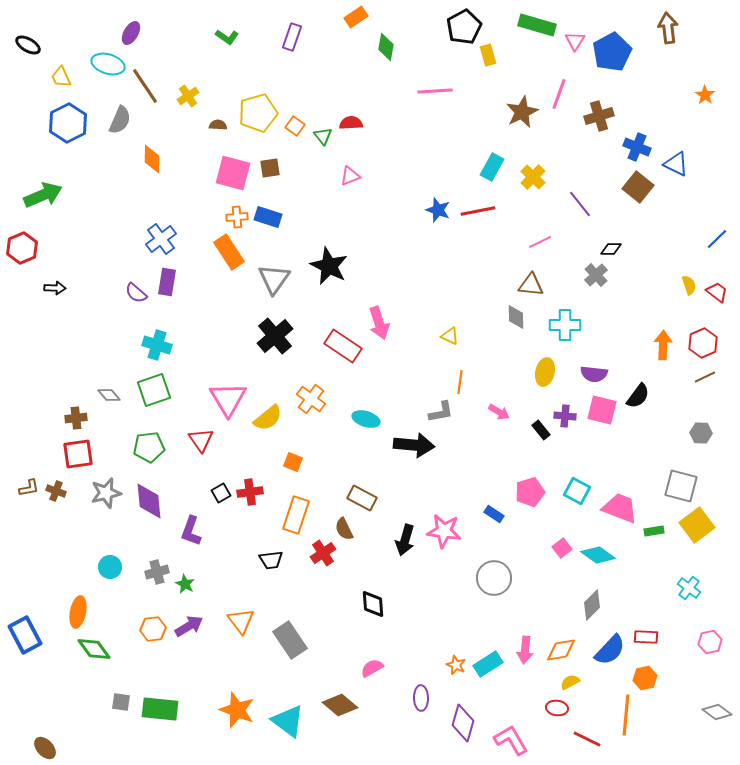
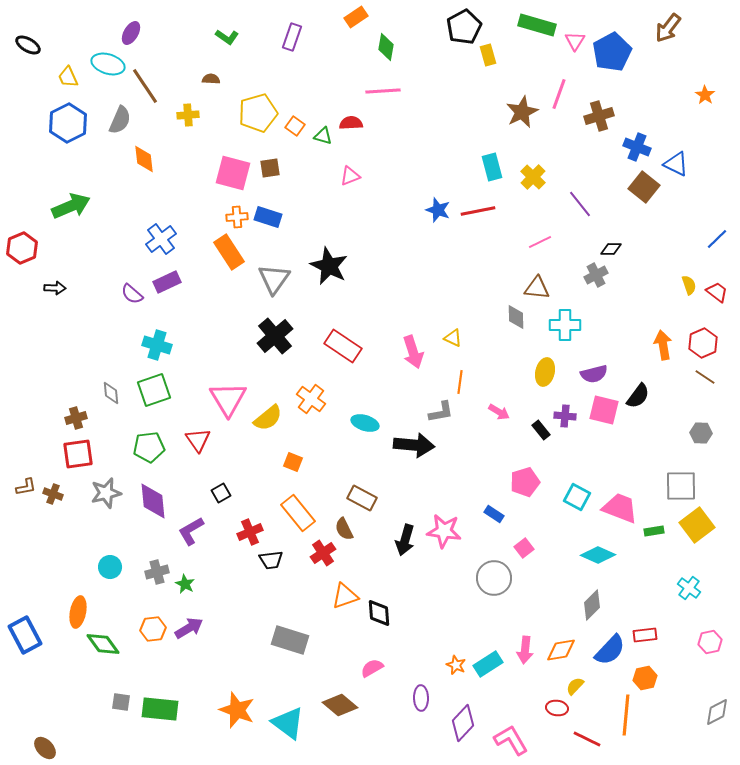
brown arrow at (668, 28): rotated 136 degrees counterclockwise
yellow trapezoid at (61, 77): moved 7 px right
pink line at (435, 91): moved 52 px left
yellow cross at (188, 96): moved 19 px down; rotated 30 degrees clockwise
brown semicircle at (218, 125): moved 7 px left, 46 px up
green triangle at (323, 136): rotated 36 degrees counterclockwise
orange diamond at (152, 159): moved 8 px left; rotated 8 degrees counterclockwise
cyan rectangle at (492, 167): rotated 44 degrees counterclockwise
brown square at (638, 187): moved 6 px right
green arrow at (43, 195): moved 28 px right, 11 px down
gray cross at (596, 275): rotated 15 degrees clockwise
purple rectangle at (167, 282): rotated 56 degrees clockwise
brown triangle at (531, 285): moved 6 px right, 3 px down
purple semicircle at (136, 293): moved 4 px left, 1 px down
pink arrow at (379, 323): moved 34 px right, 29 px down
yellow triangle at (450, 336): moved 3 px right, 2 px down
orange arrow at (663, 345): rotated 12 degrees counterclockwise
purple semicircle at (594, 374): rotated 20 degrees counterclockwise
brown line at (705, 377): rotated 60 degrees clockwise
gray diamond at (109, 395): moved 2 px right, 2 px up; rotated 35 degrees clockwise
pink square at (602, 410): moved 2 px right
brown cross at (76, 418): rotated 10 degrees counterclockwise
cyan ellipse at (366, 419): moved 1 px left, 4 px down
red triangle at (201, 440): moved 3 px left
gray square at (681, 486): rotated 16 degrees counterclockwise
brown L-shape at (29, 488): moved 3 px left, 1 px up
brown cross at (56, 491): moved 3 px left, 3 px down
cyan square at (577, 491): moved 6 px down
red cross at (250, 492): moved 40 px down; rotated 15 degrees counterclockwise
pink pentagon at (530, 492): moved 5 px left, 10 px up
purple diamond at (149, 501): moved 4 px right
orange rectangle at (296, 515): moved 2 px right, 2 px up; rotated 57 degrees counterclockwise
purple L-shape at (191, 531): rotated 40 degrees clockwise
pink square at (562, 548): moved 38 px left
cyan diamond at (598, 555): rotated 12 degrees counterclockwise
black diamond at (373, 604): moved 6 px right, 9 px down
orange triangle at (241, 621): moved 104 px right, 25 px up; rotated 48 degrees clockwise
purple arrow at (189, 626): moved 2 px down
red rectangle at (646, 637): moved 1 px left, 2 px up; rotated 10 degrees counterclockwise
gray rectangle at (290, 640): rotated 39 degrees counterclockwise
green diamond at (94, 649): moved 9 px right, 5 px up
yellow semicircle at (570, 682): moved 5 px right, 4 px down; rotated 18 degrees counterclockwise
gray diamond at (717, 712): rotated 64 degrees counterclockwise
cyan triangle at (288, 721): moved 2 px down
purple diamond at (463, 723): rotated 27 degrees clockwise
